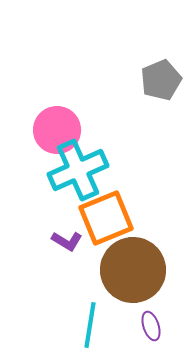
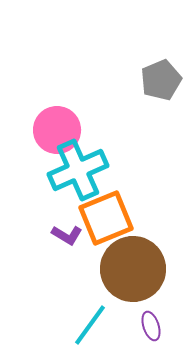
purple L-shape: moved 6 px up
brown circle: moved 1 px up
cyan line: rotated 27 degrees clockwise
